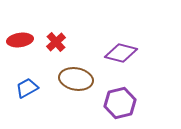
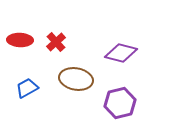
red ellipse: rotated 10 degrees clockwise
